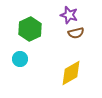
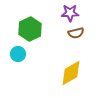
purple star: moved 1 px right, 2 px up; rotated 18 degrees counterclockwise
cyan circle: moved 2 px left, 5 px up
